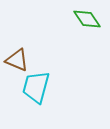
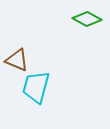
green diamond: rotated 28 degrees counterclockwise
